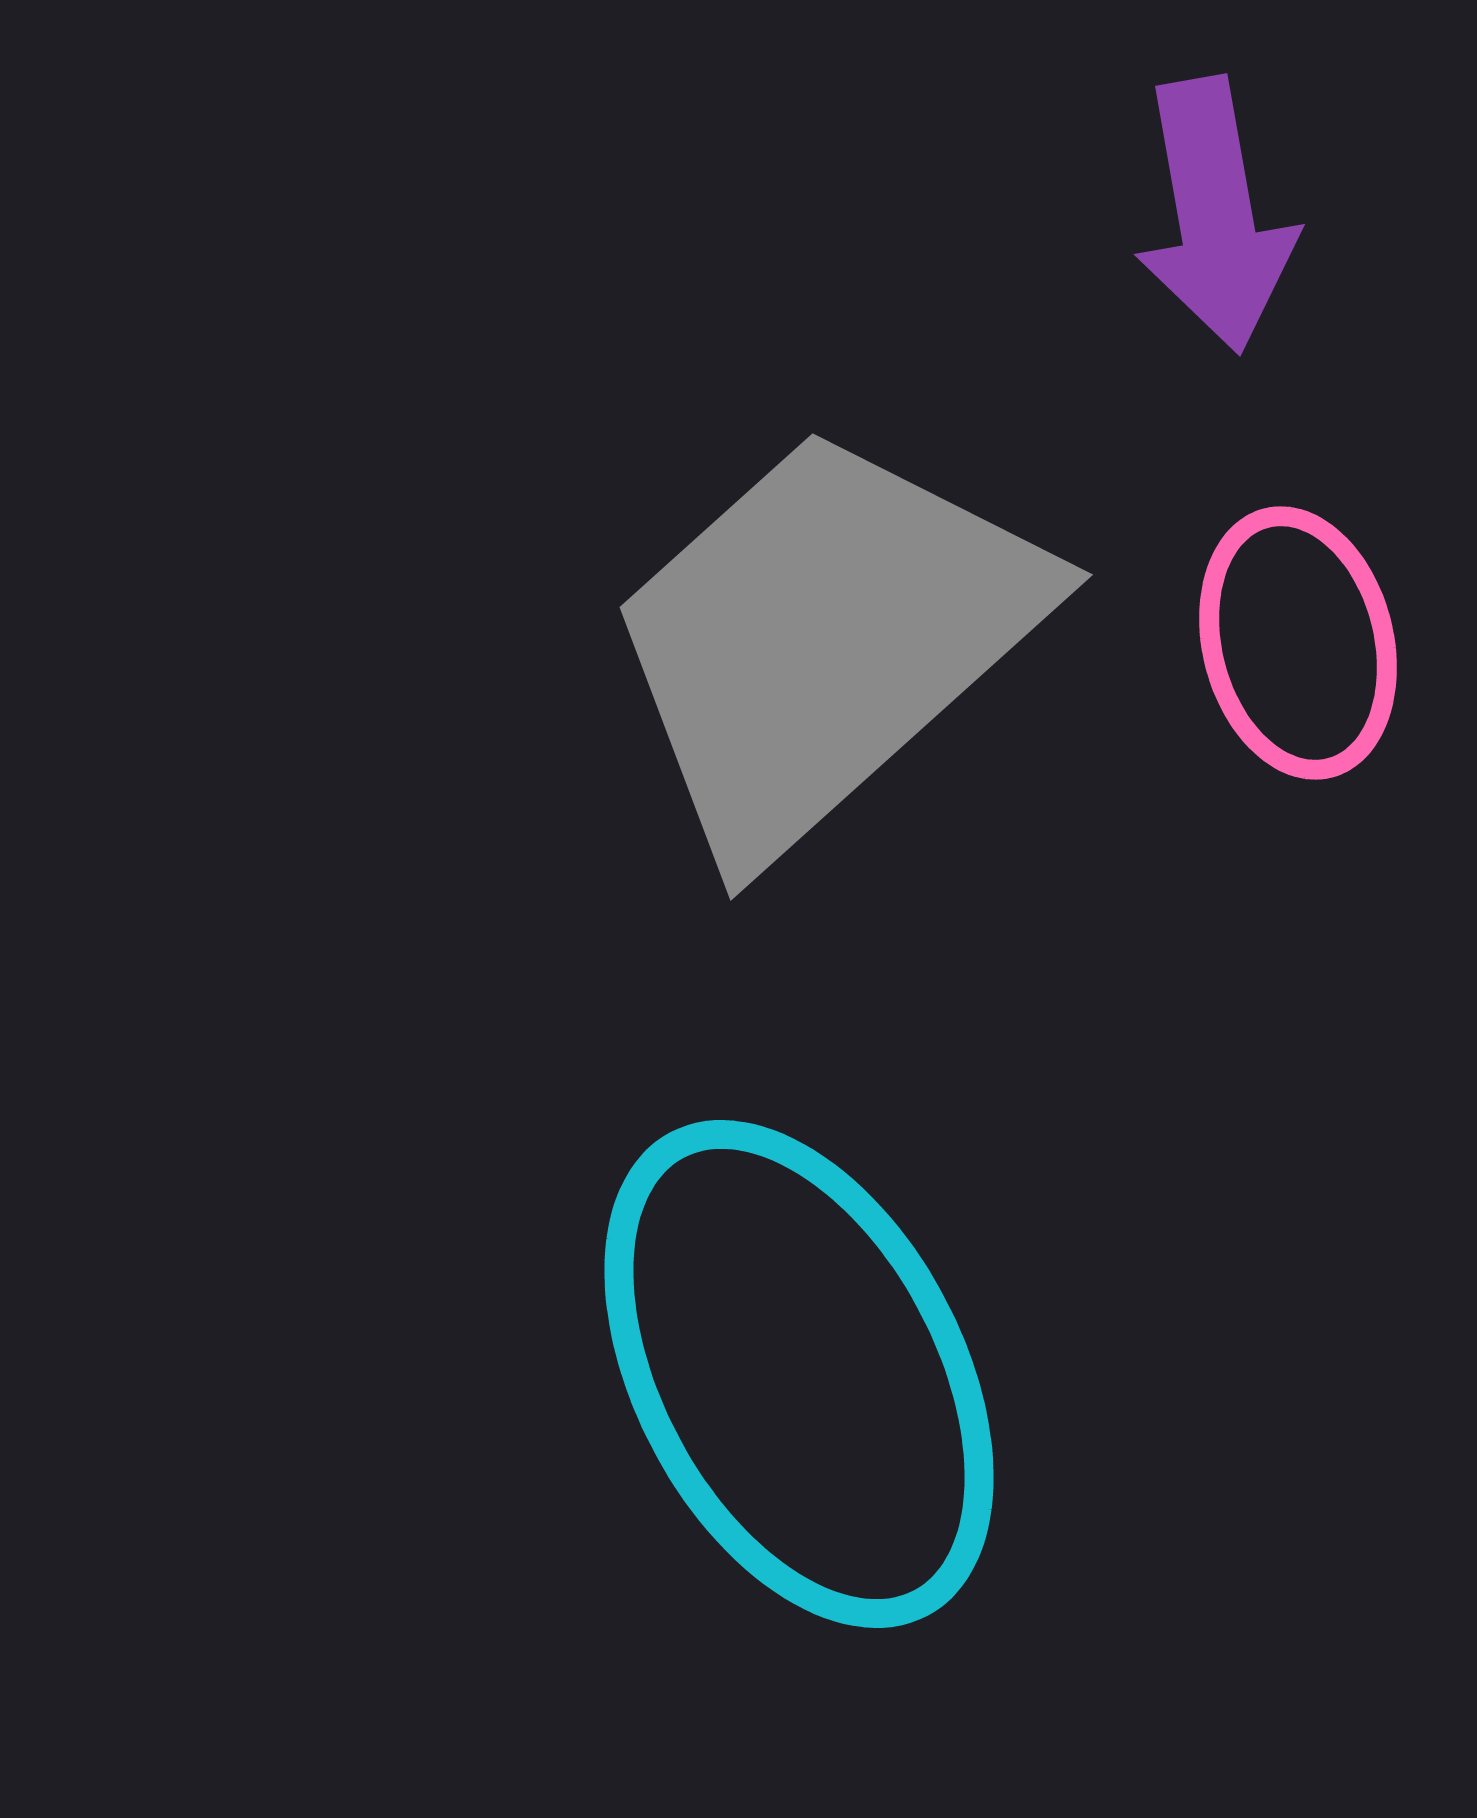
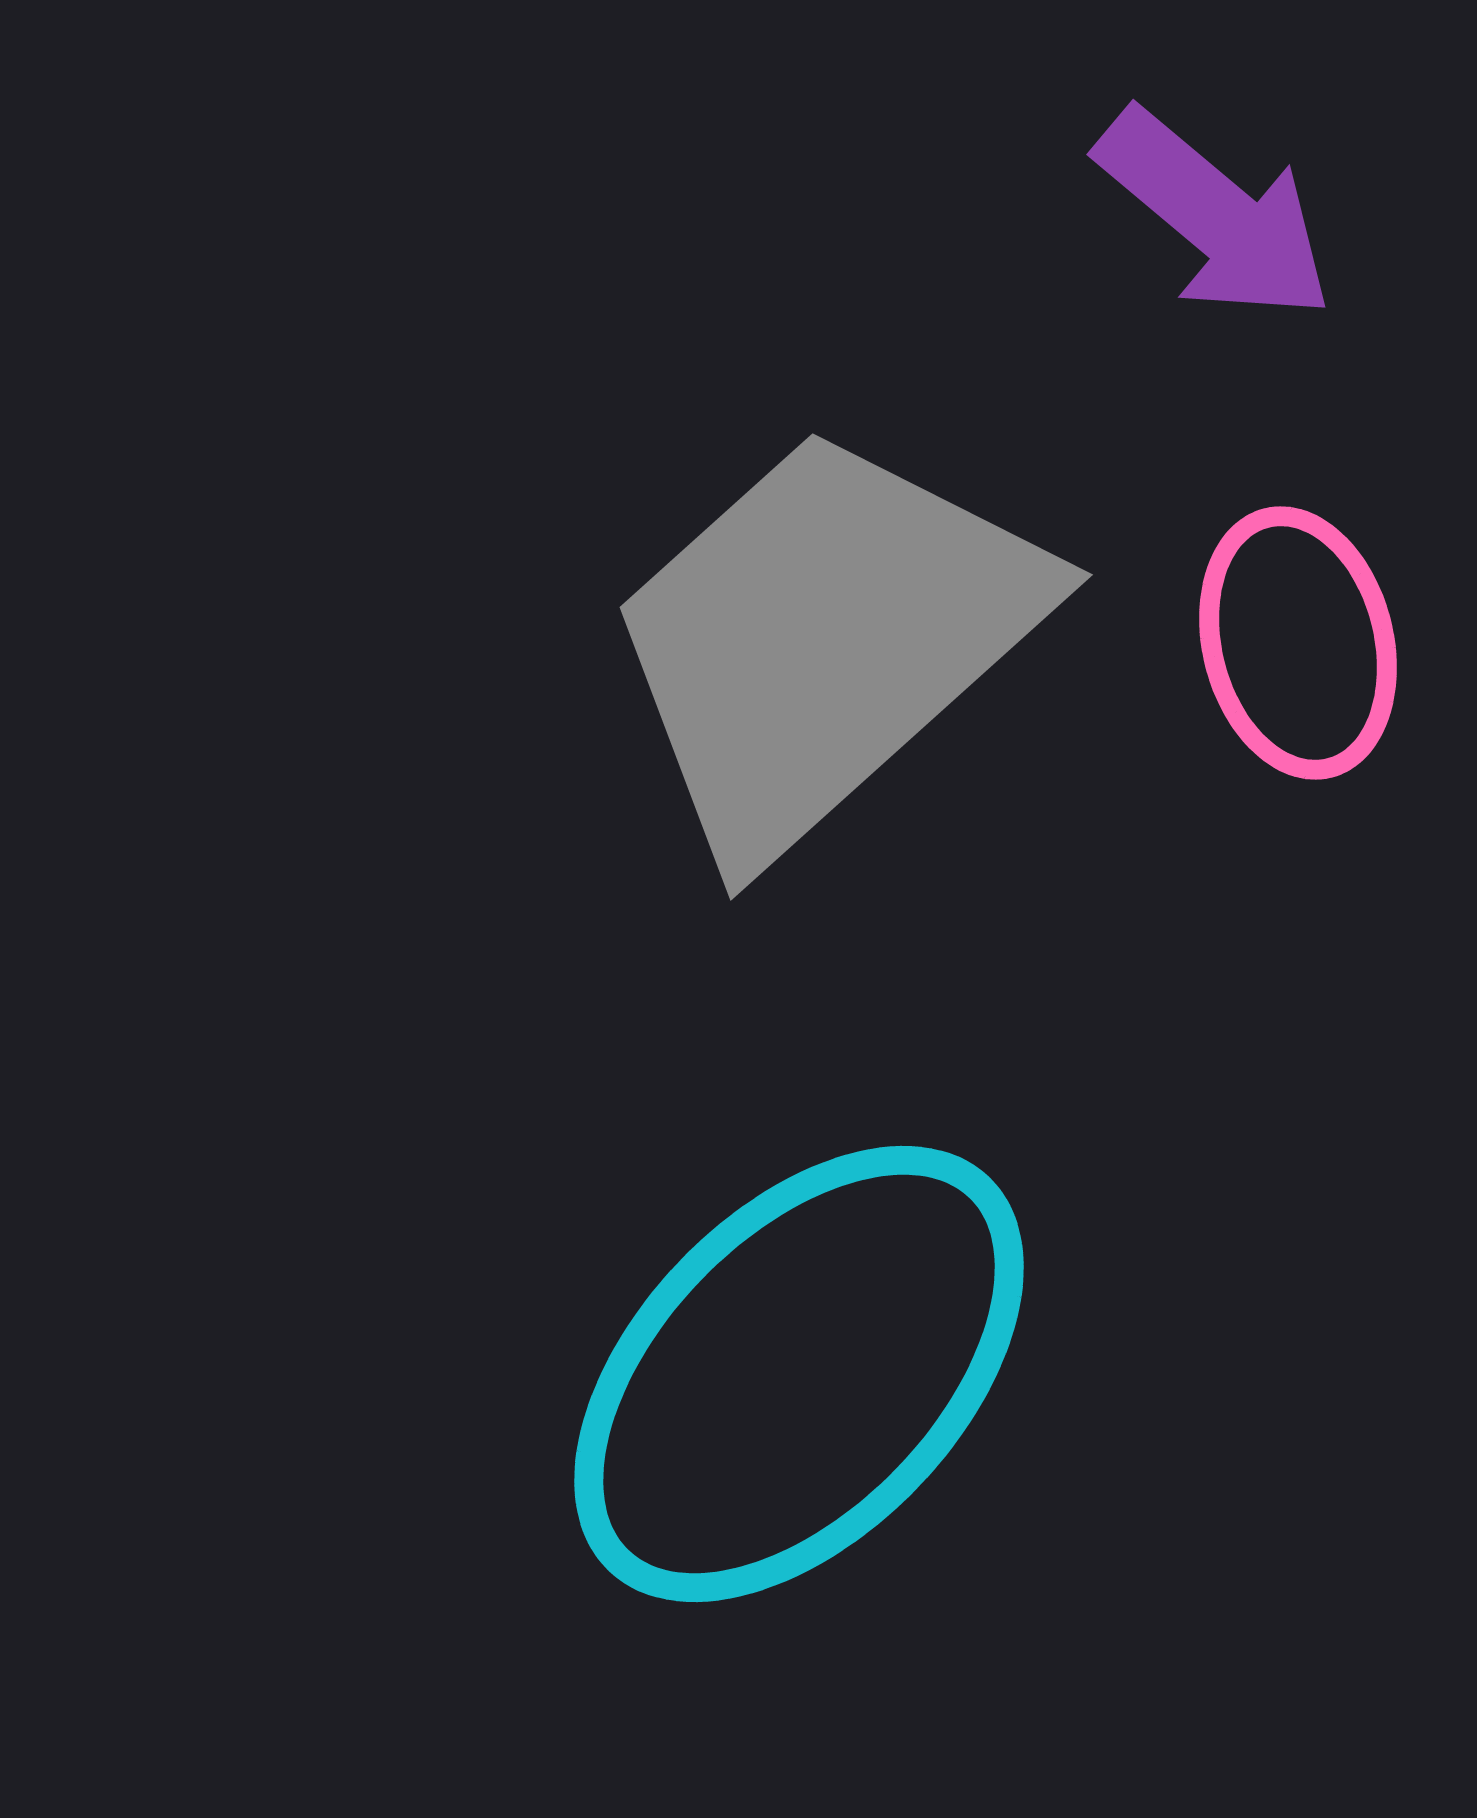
purple arrow: rotated 40 degrees counterclockwise
cyan ellipse: rotated 72 degrees clockwise
